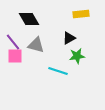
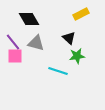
yellow rectangle: rotated 21 degrees counterclockwise
black triangle: rotated 48 degrees counterclockwise
gray triangle: moved 2 px up
